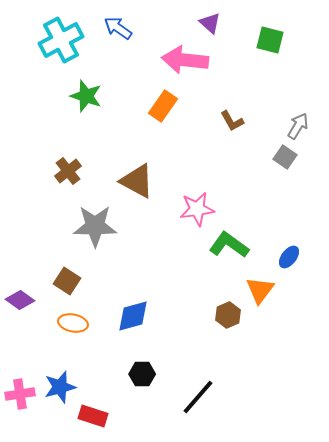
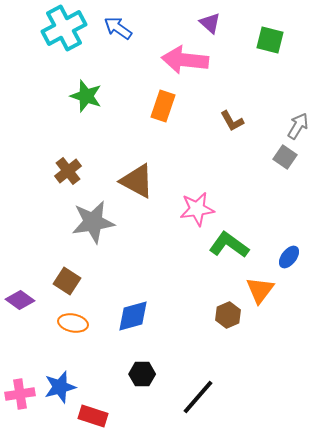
cyan cross: moved 3 px right, 12 px up
orange rectangle: rotated 16 degrees counterclockwise
gray star: moved 2 px left, 4 px up; rotated 9 degrees counterclockwise
